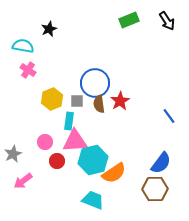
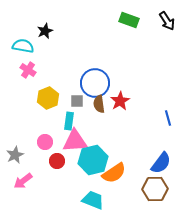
green rectangle: rotated 42 degrees clockwise
black star: moved 4 px left, 2 px down
yellow hexagon: moved 4 px left, 1 px up
blue line: moved 1 px left, 2 px down; rotated 21 degrees clockwise
gray star: moved 2 px right, 1 px down
